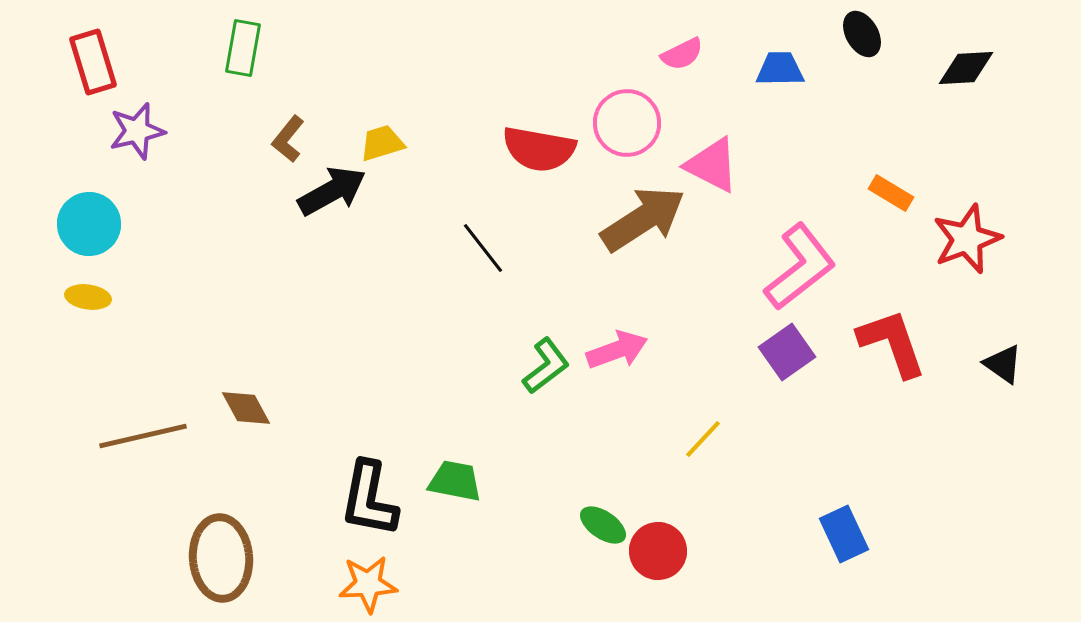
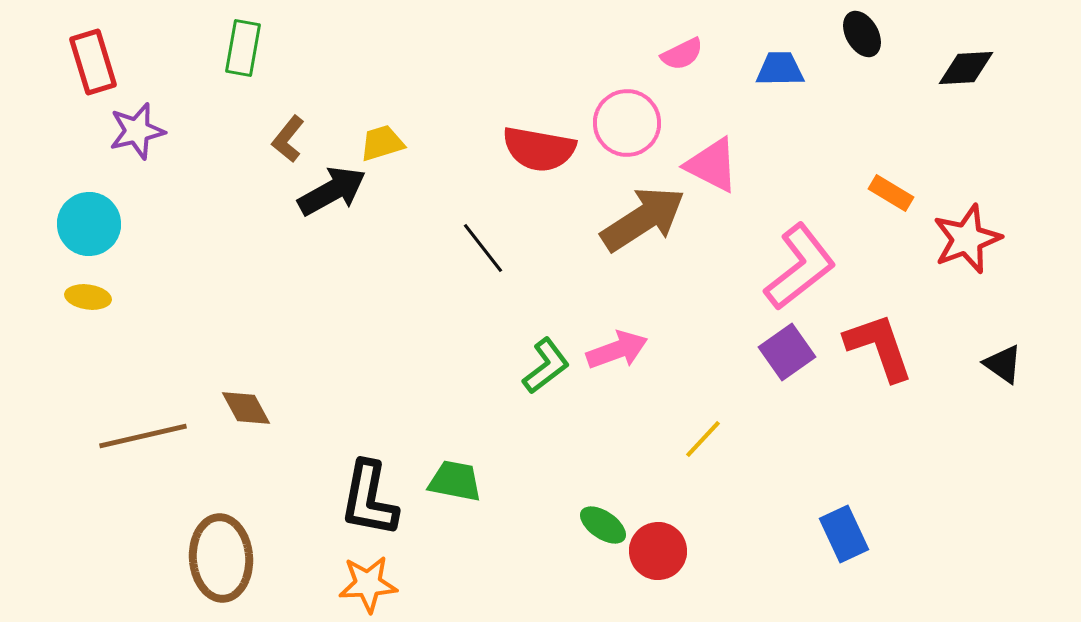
red L-shape: moved 13 px left, 4 px down
